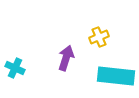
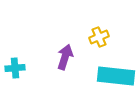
purple arrow: moved 1 px left, 1 px up
cyan cross: rotated 30 degrees counterclockwise
